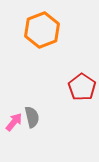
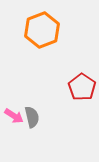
pink arrow: moved 6 px up; rotated 84 degrees clockwise
